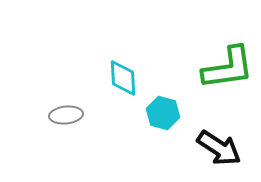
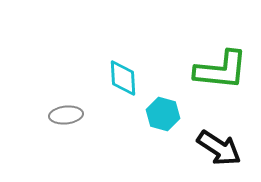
green L-shape: moved 7 px left, 2 px down; rotated 14 degrees clockwise
cyan hexagon: moved 1 px down
